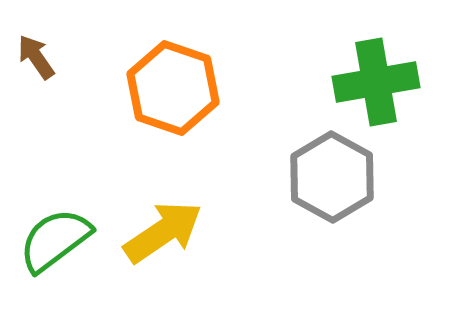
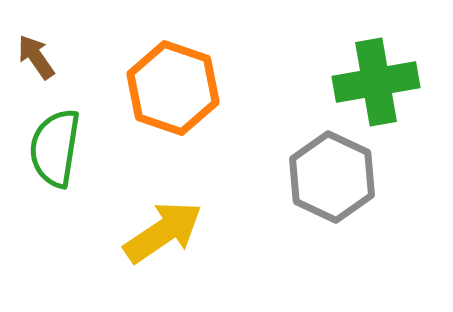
gray hexagon: rotated 4 degrees counterclockwise
green semicircle: moved 92 px up; rotated 44 degrees counterclockwise
